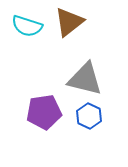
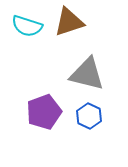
brown triangle: rotated 20 degrees clockwise
gray triangle: moved 2 px right, 5 px up
purple pentagon: rotated 12 degrees counterclockwise
